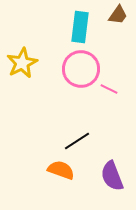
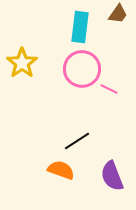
brown trapezoid: moved 1 px up
yellow star: rotated 8 degrees counterclockwise
pink circle: moved 1 px right
